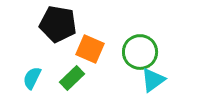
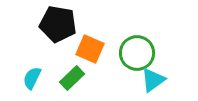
green circle: moved 3 px left, 1 px down
